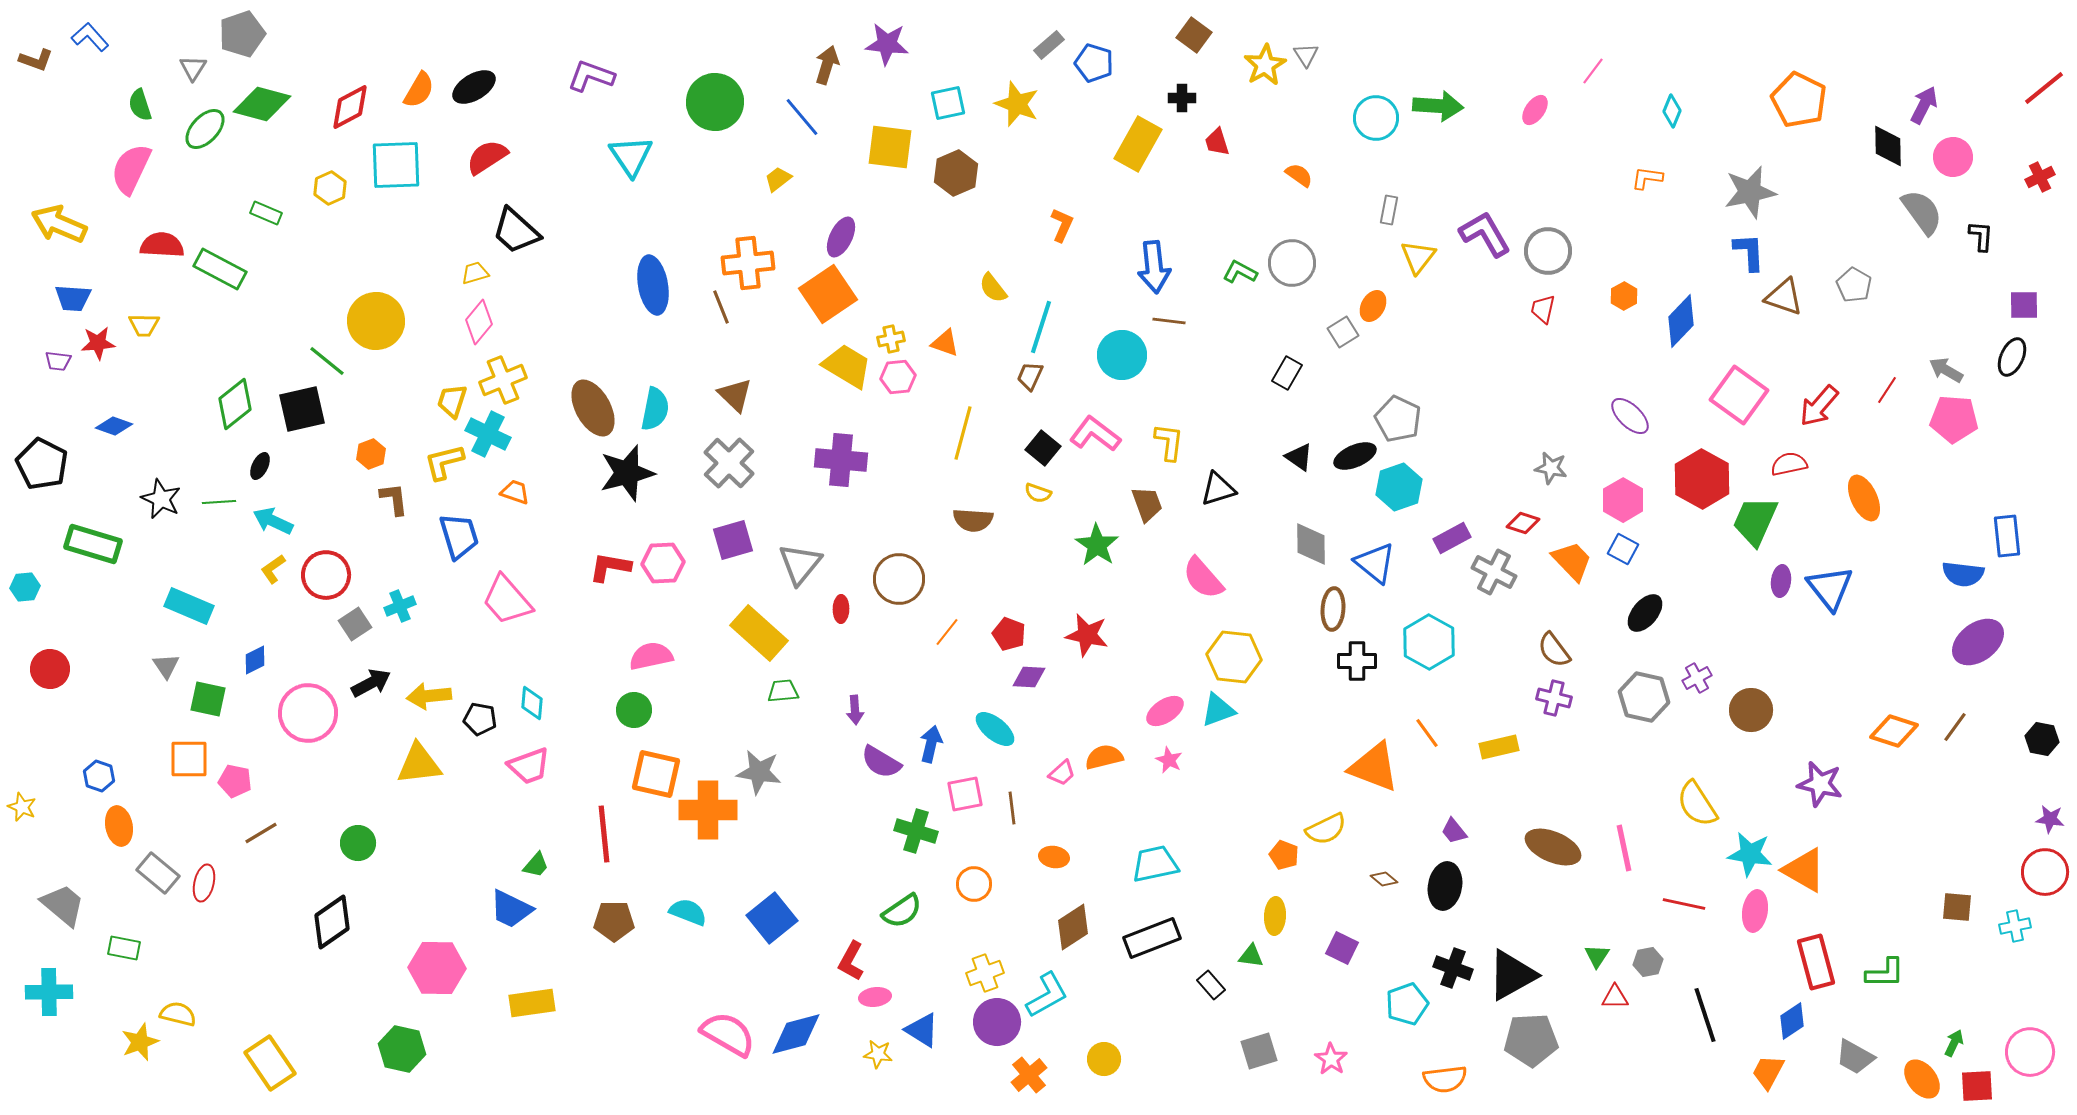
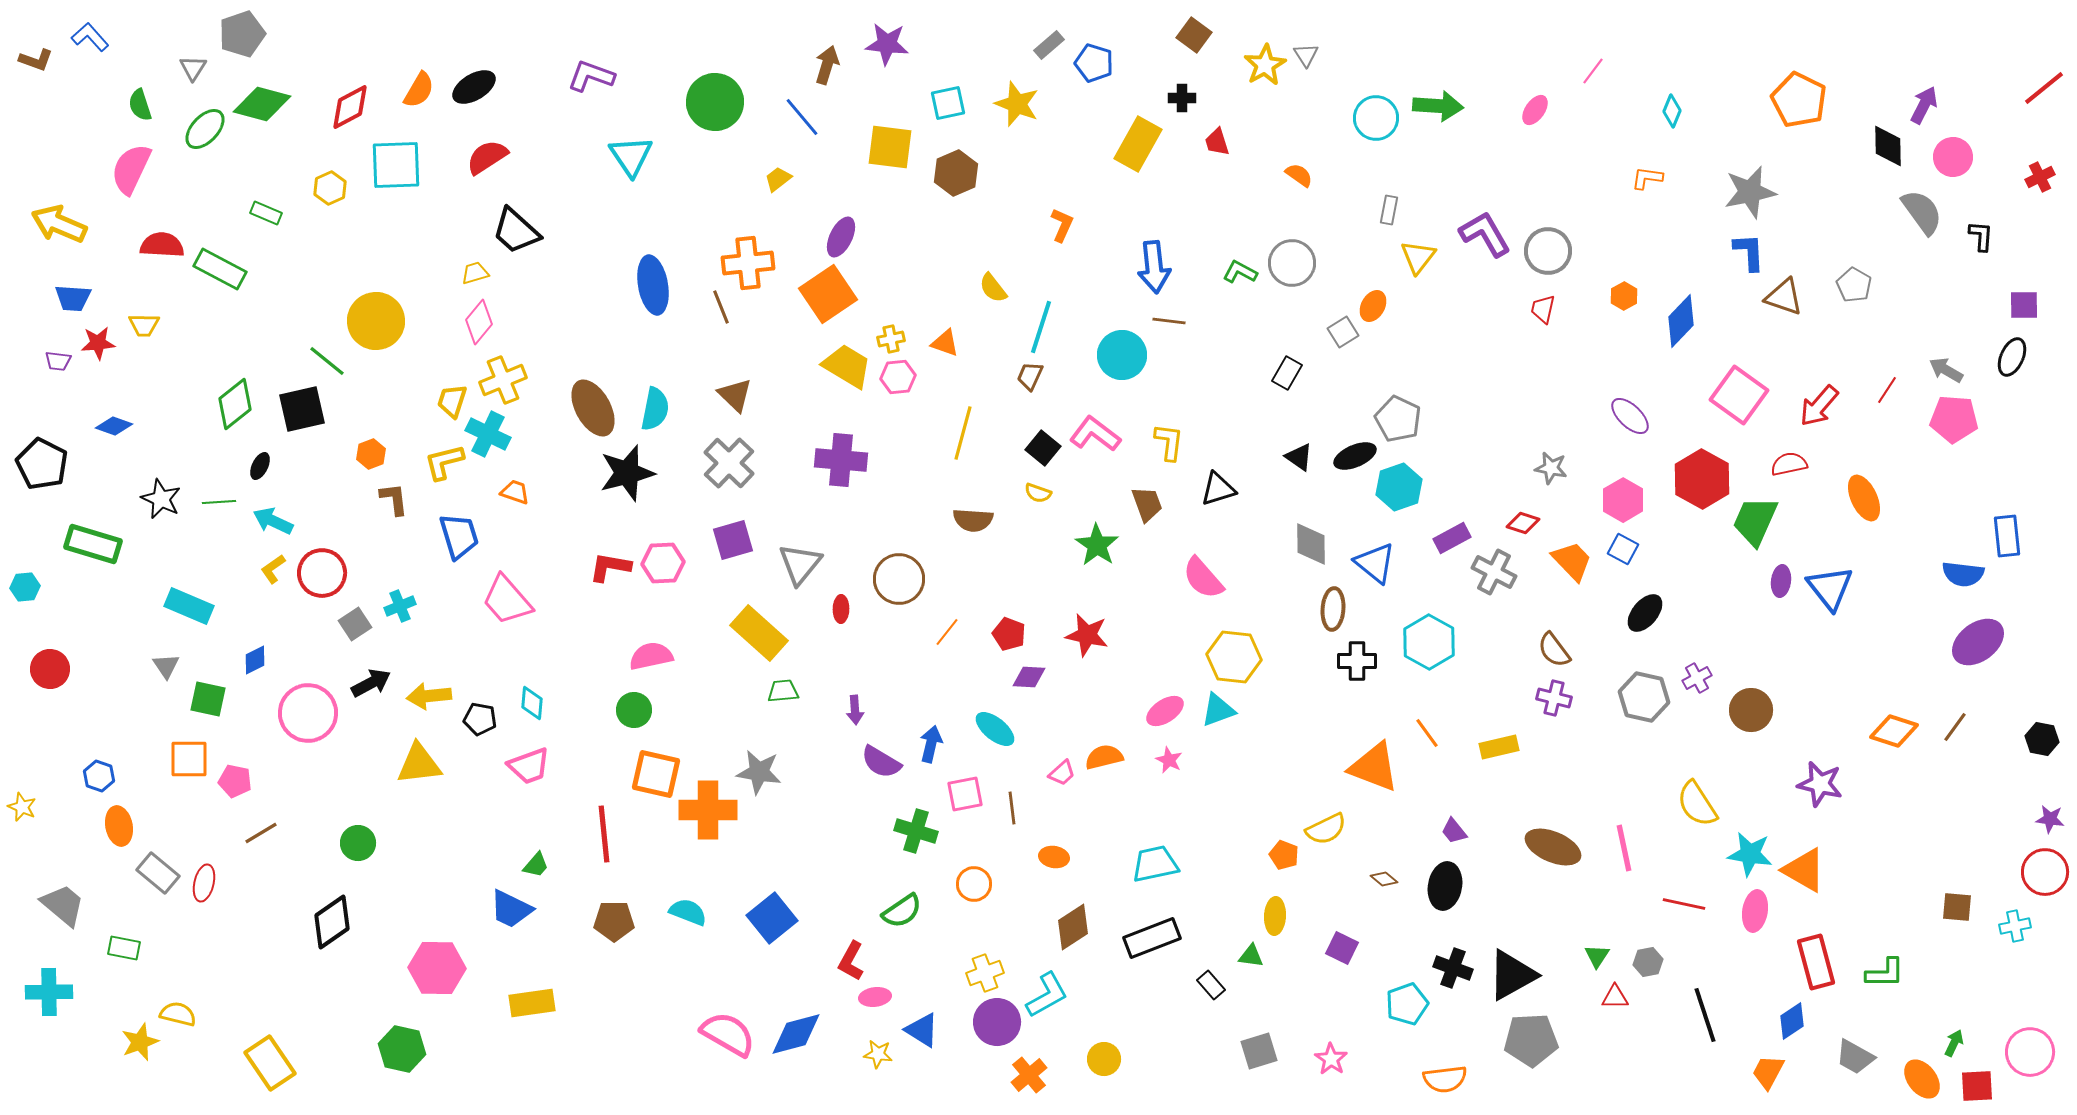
red circle at (326, 575): moved 4 px left, 2 px up
